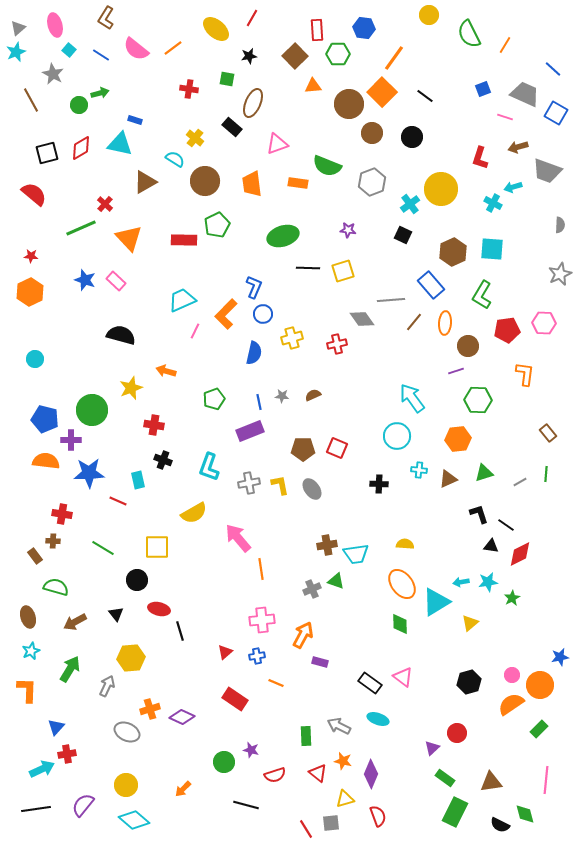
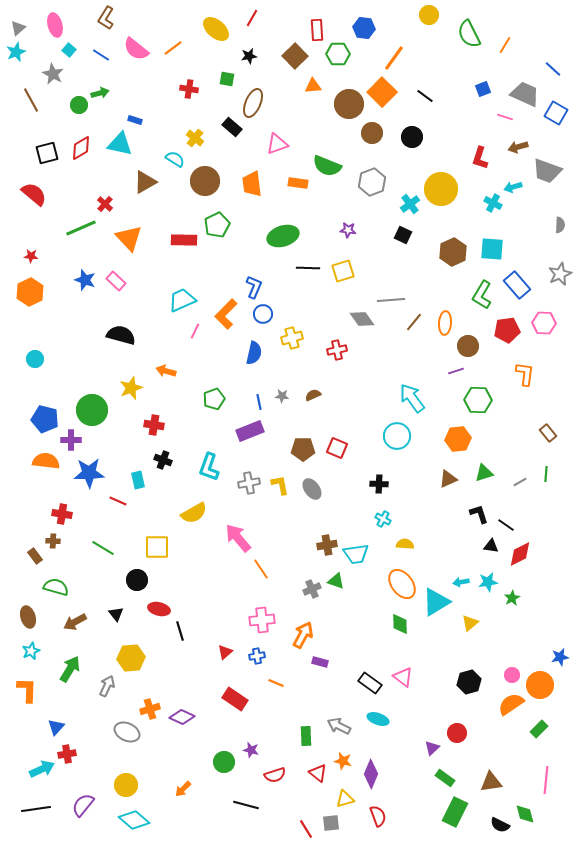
blue rectangle at (431, 285): moved 86 px right
red cross at (337, 344): moved 6 px down
cyan cross at (419, 470): moved 36 px left, 49 px down; rotated 21 degrees clockwise
orange line at (261, 569): rotated 25 degrees counterclockwise
